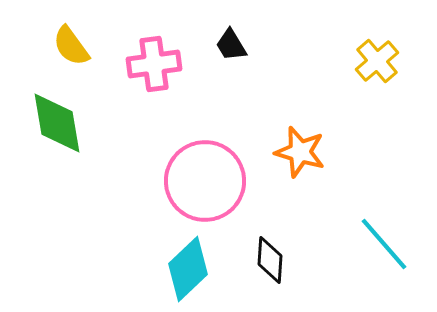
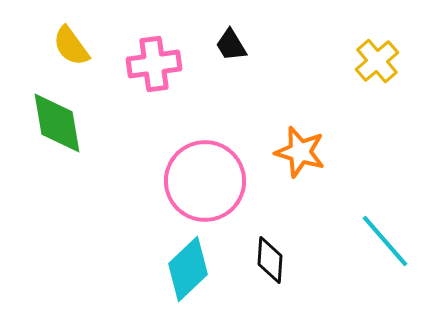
cyan line: moved 1 px right, 3 px up
